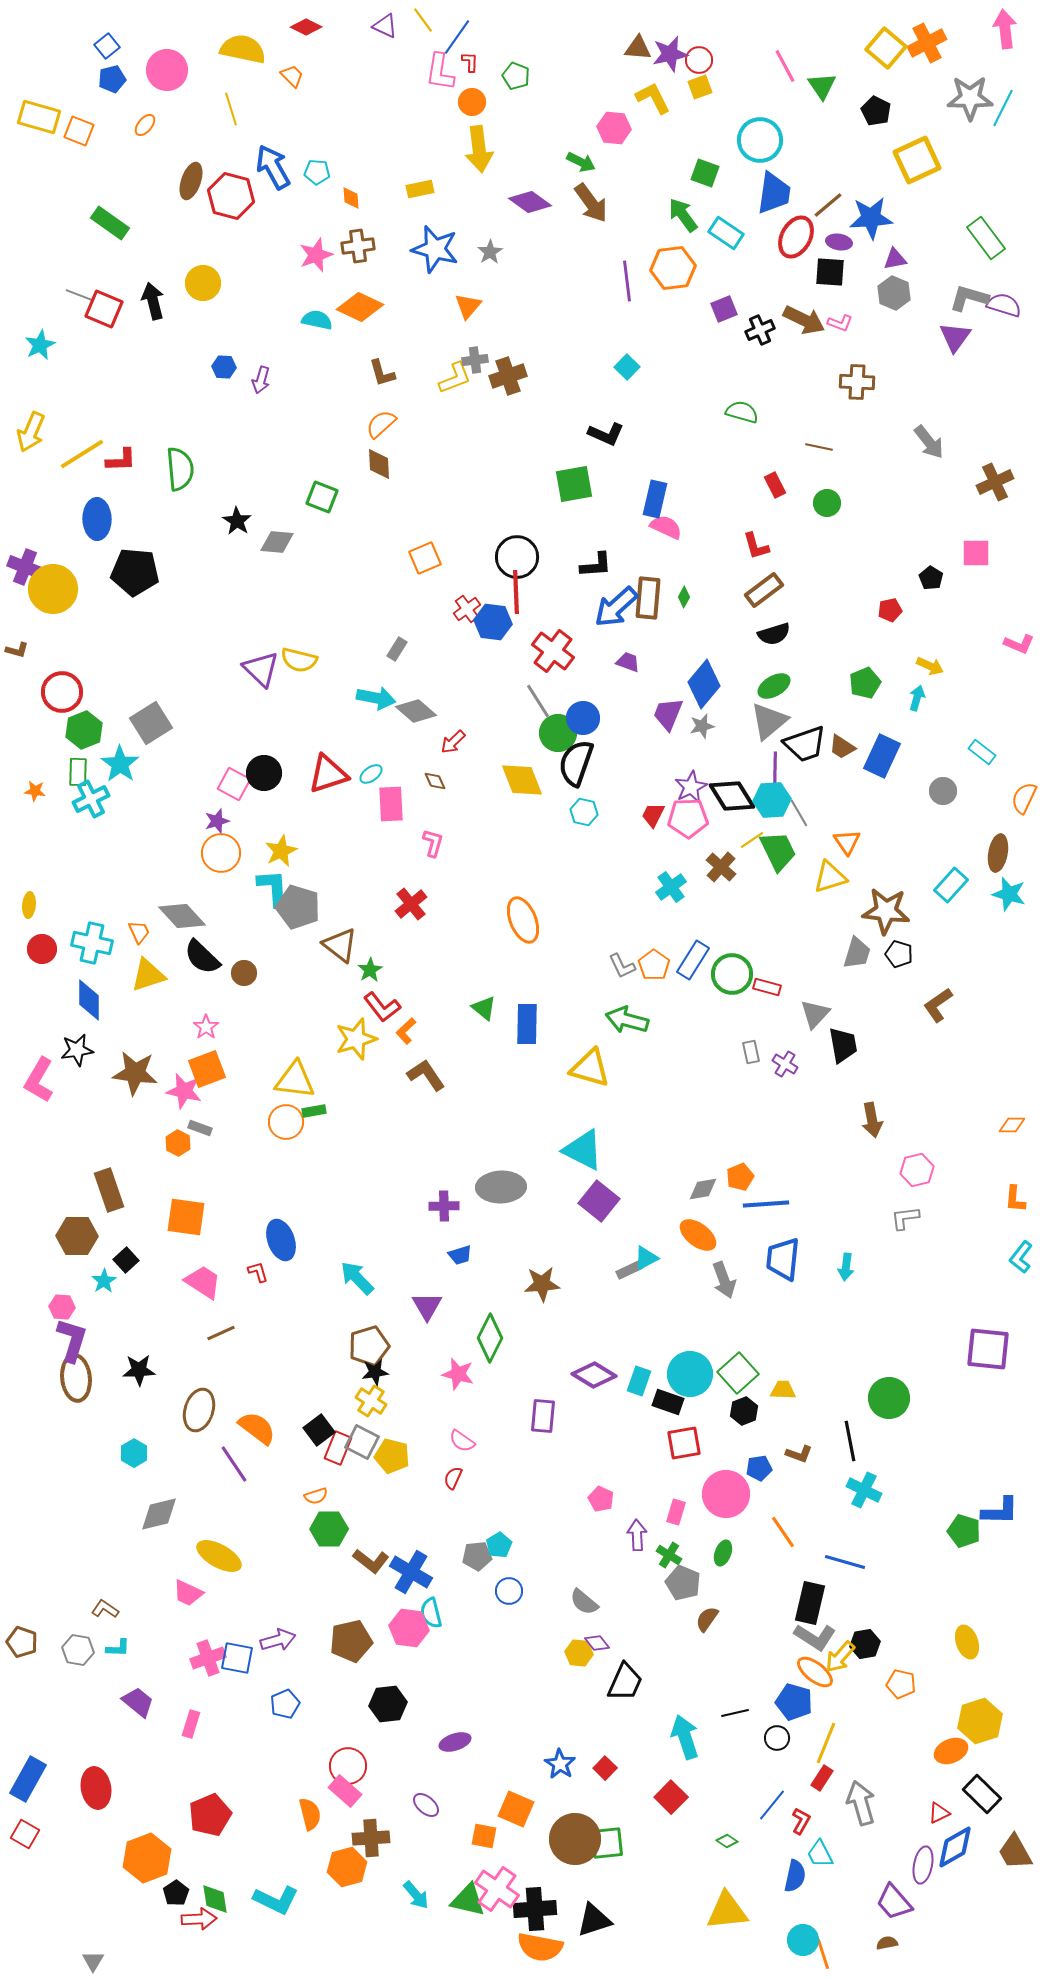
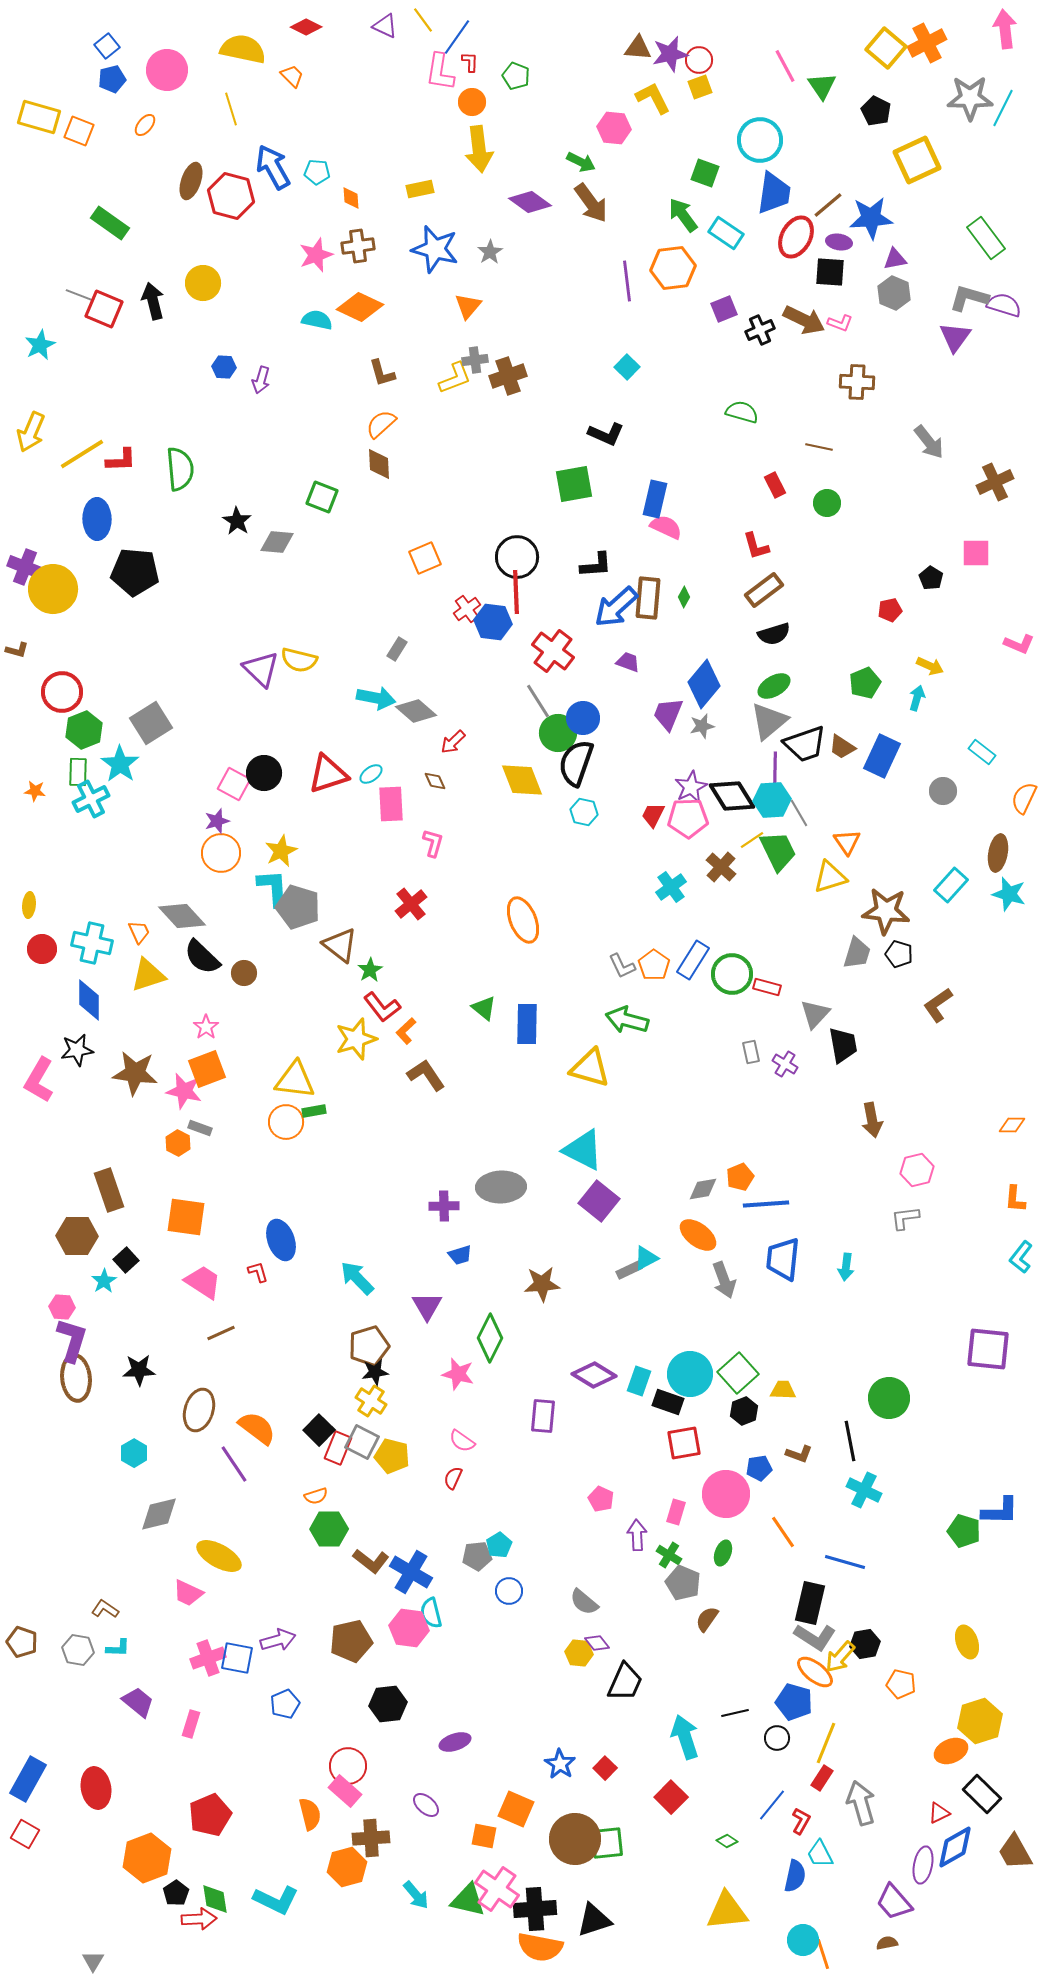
black square at (319, 1430): rotated 8 degrees counterclockwise
